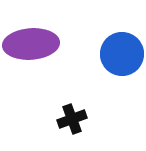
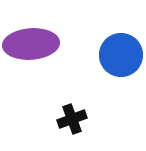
blue circle: moved 1 px left, 1 px down
